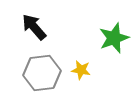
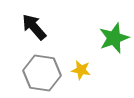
gray hexagon: rotated 15 degrees clockwise
